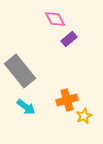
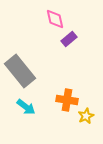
pink diamond: rotated 15 degrees clockwise
orange cross: rotated 25 degrees clockwise
yellow star: moved 2 px right
